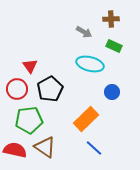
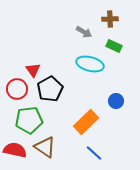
brown cross: moved 1 px left
red triangle: moved 3 px right, 4 px down
blue circle: moved 4 px right, 9 px down
orange rectangle: moved 3 px down
blue line: moved 5 px down
